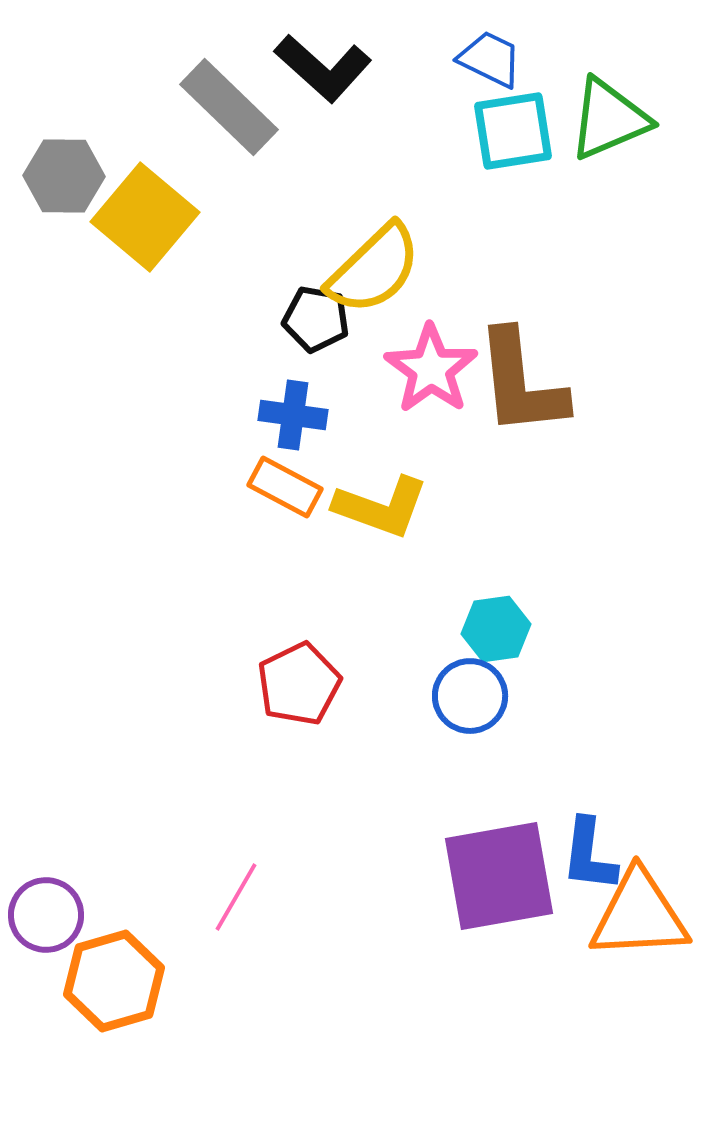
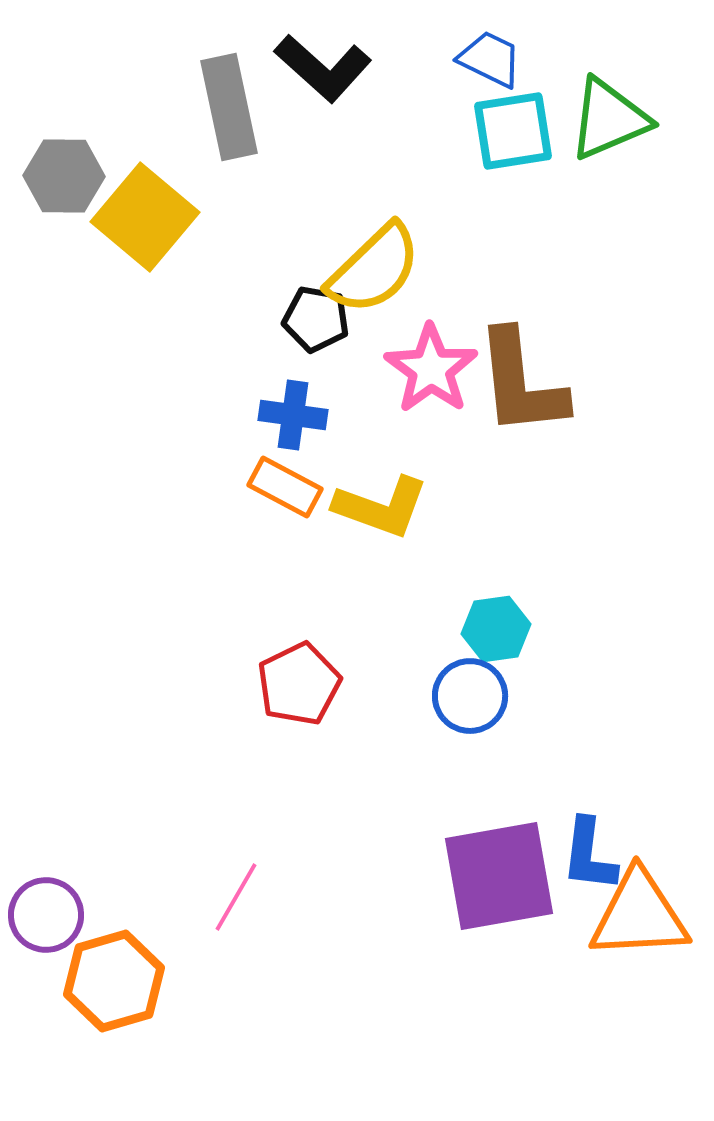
gray rectangle: rotated 34 degrees clockwise
